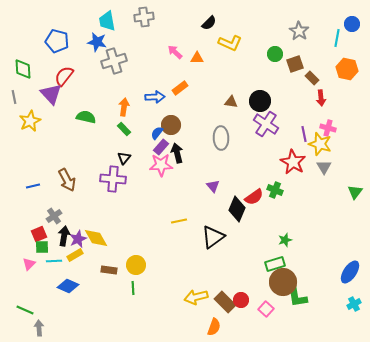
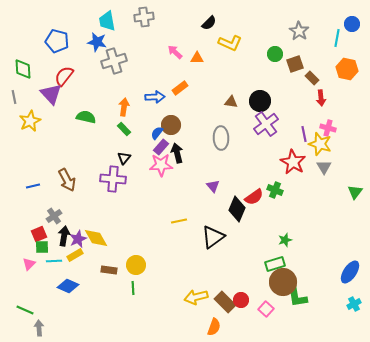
purple cross at (266, 124): rotated 20 degrees clockwise
